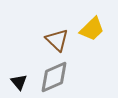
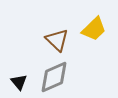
yellow trapezoid: moved 2 px right
